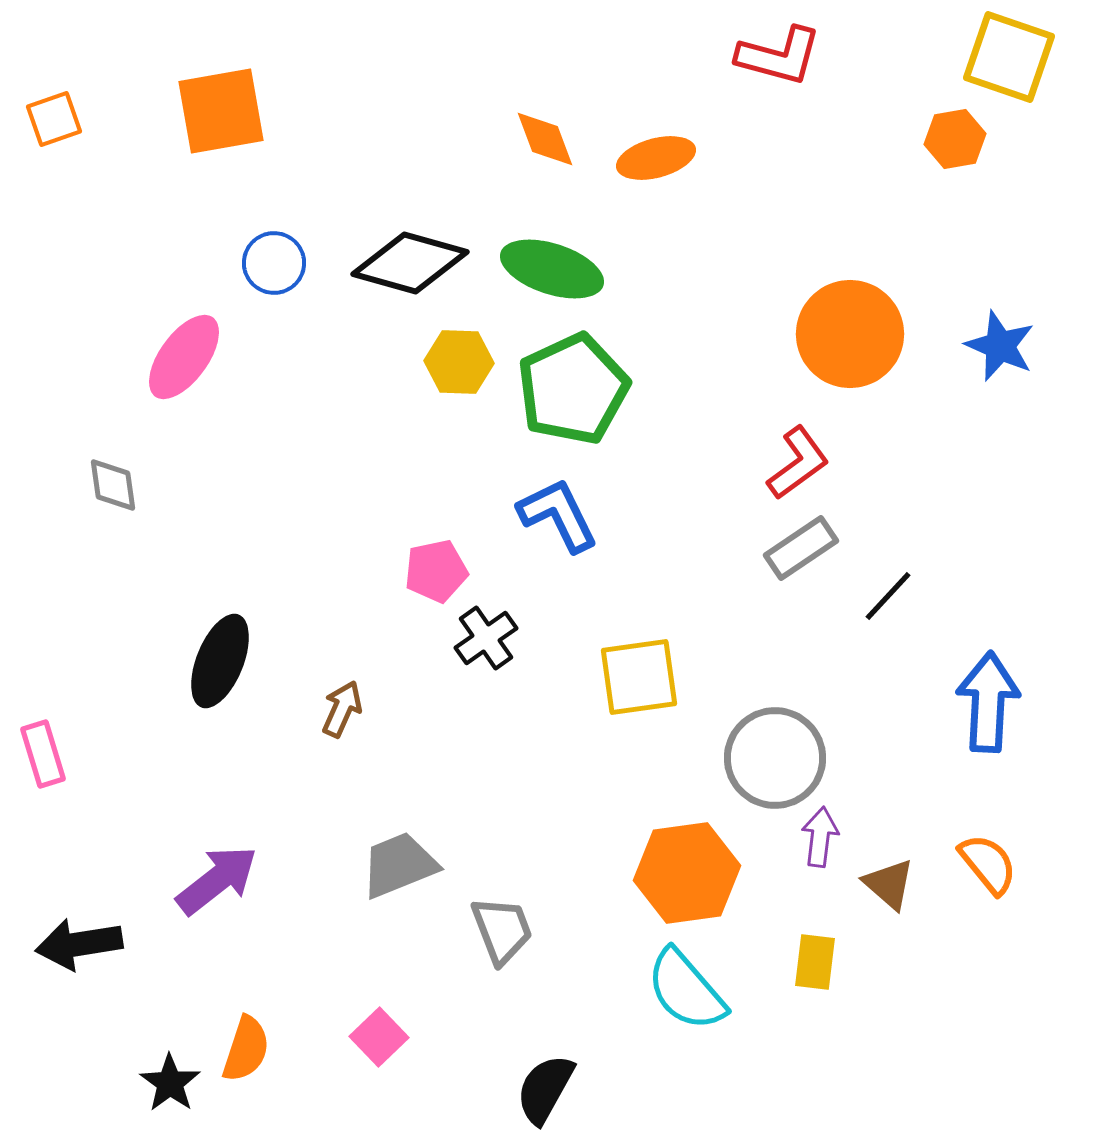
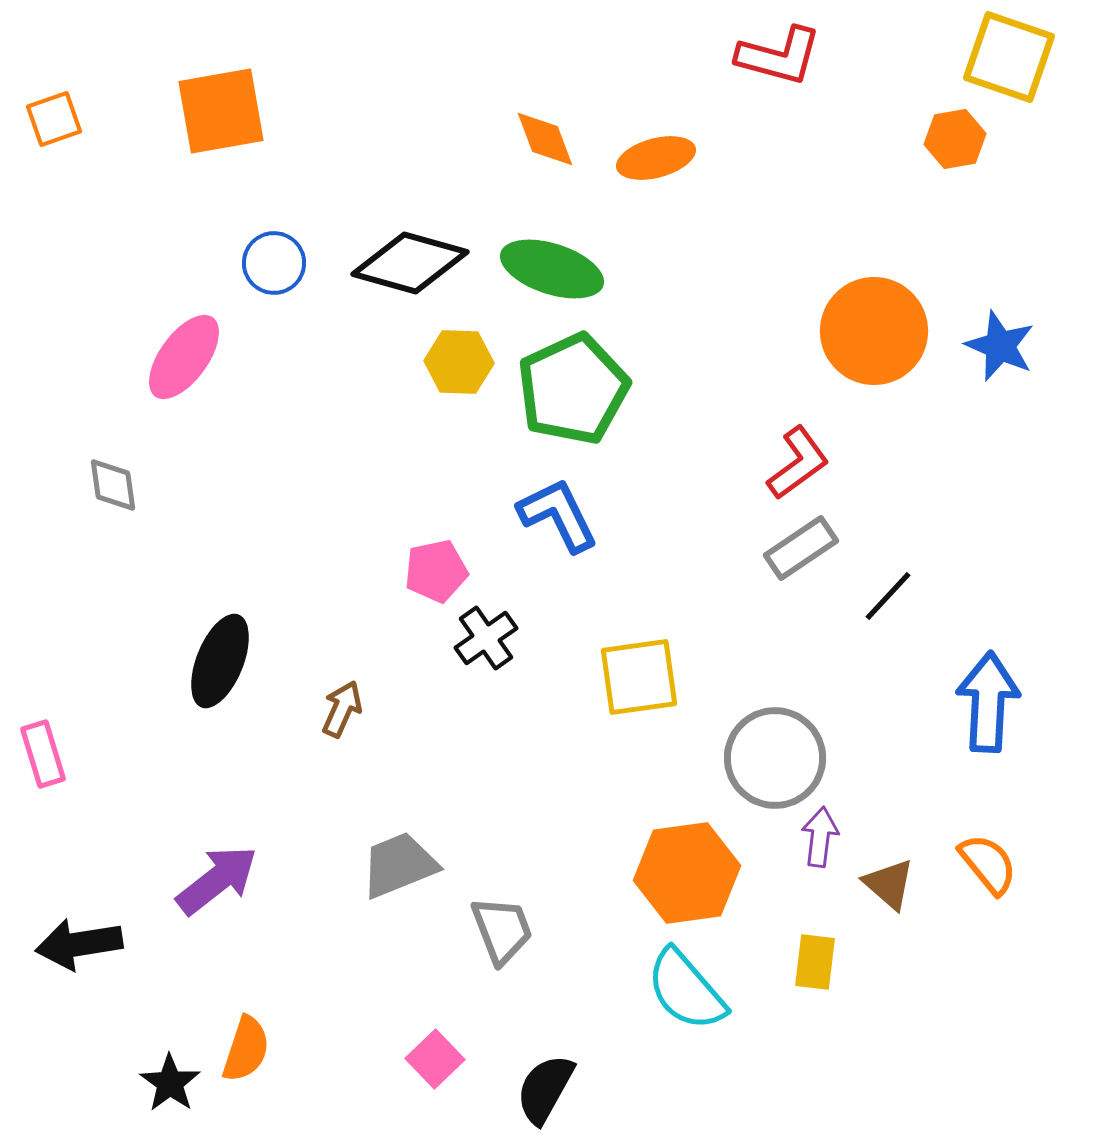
orange circle at (850, 334): moved 24 px right, 3 px up
pink square at (379, 1037): moved 56 px right, 22 px down
